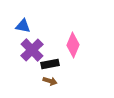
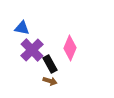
blue triangle: moved 1 px left, 2 px down
pink diamond: moved 3 px left, 3 px down
black rectangle: rotated 72 degrees clockwise
